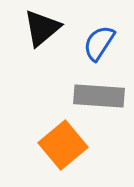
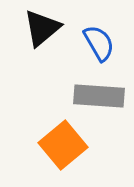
blue semicircle: rotated 117 degrees clockwise
